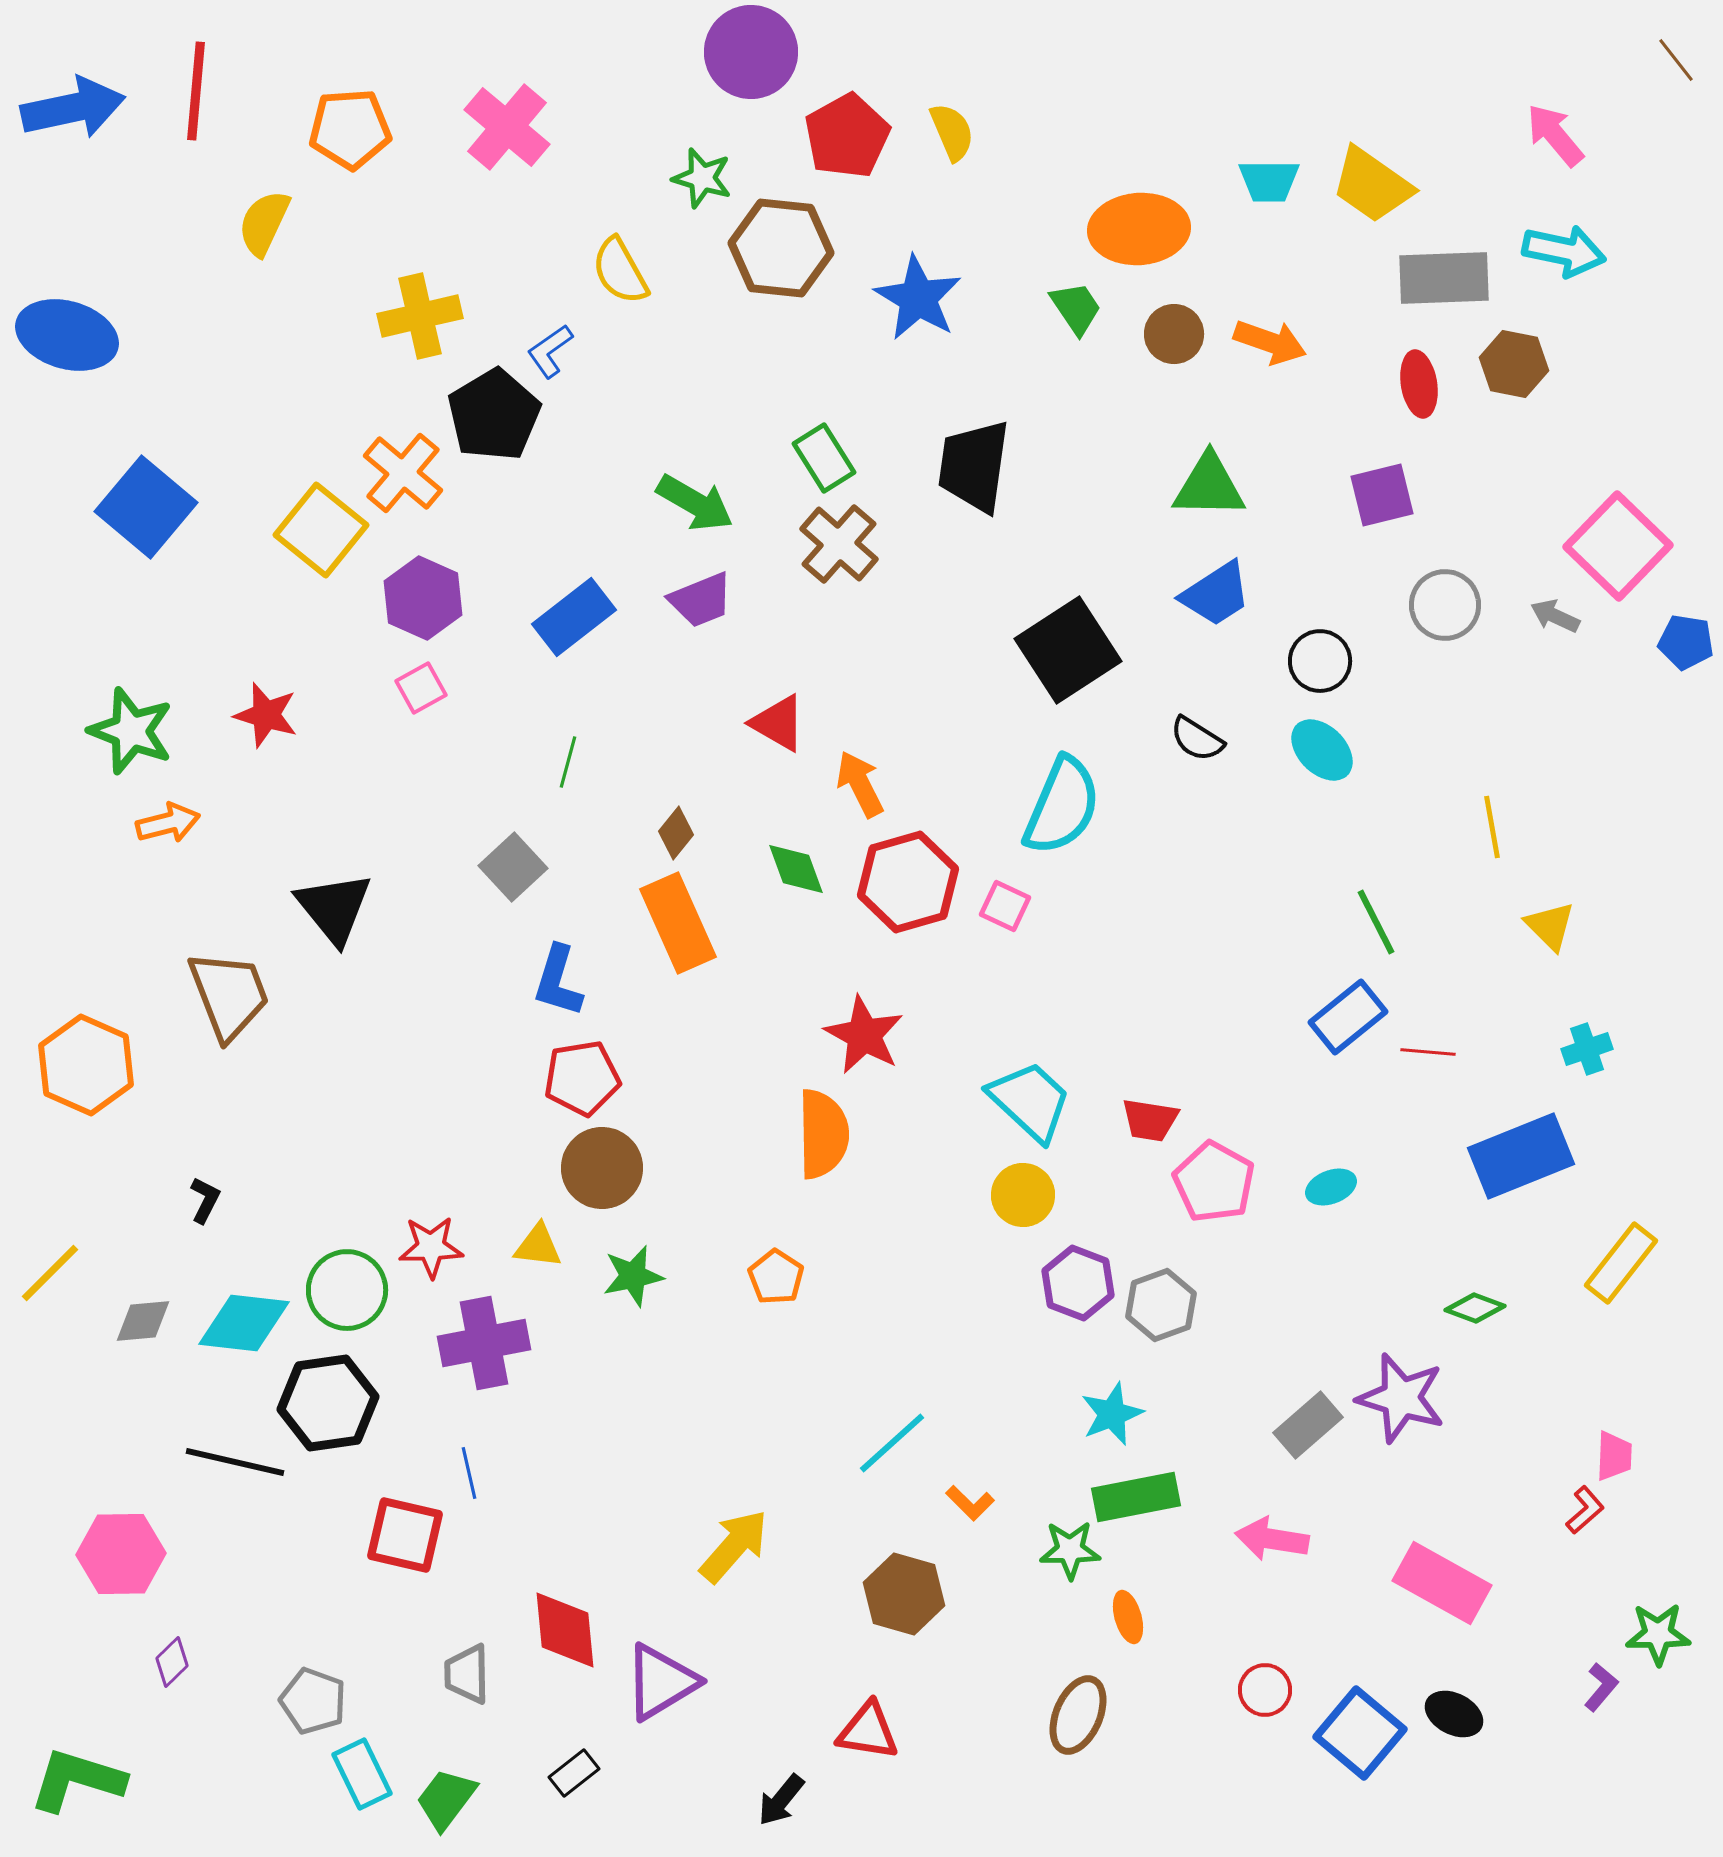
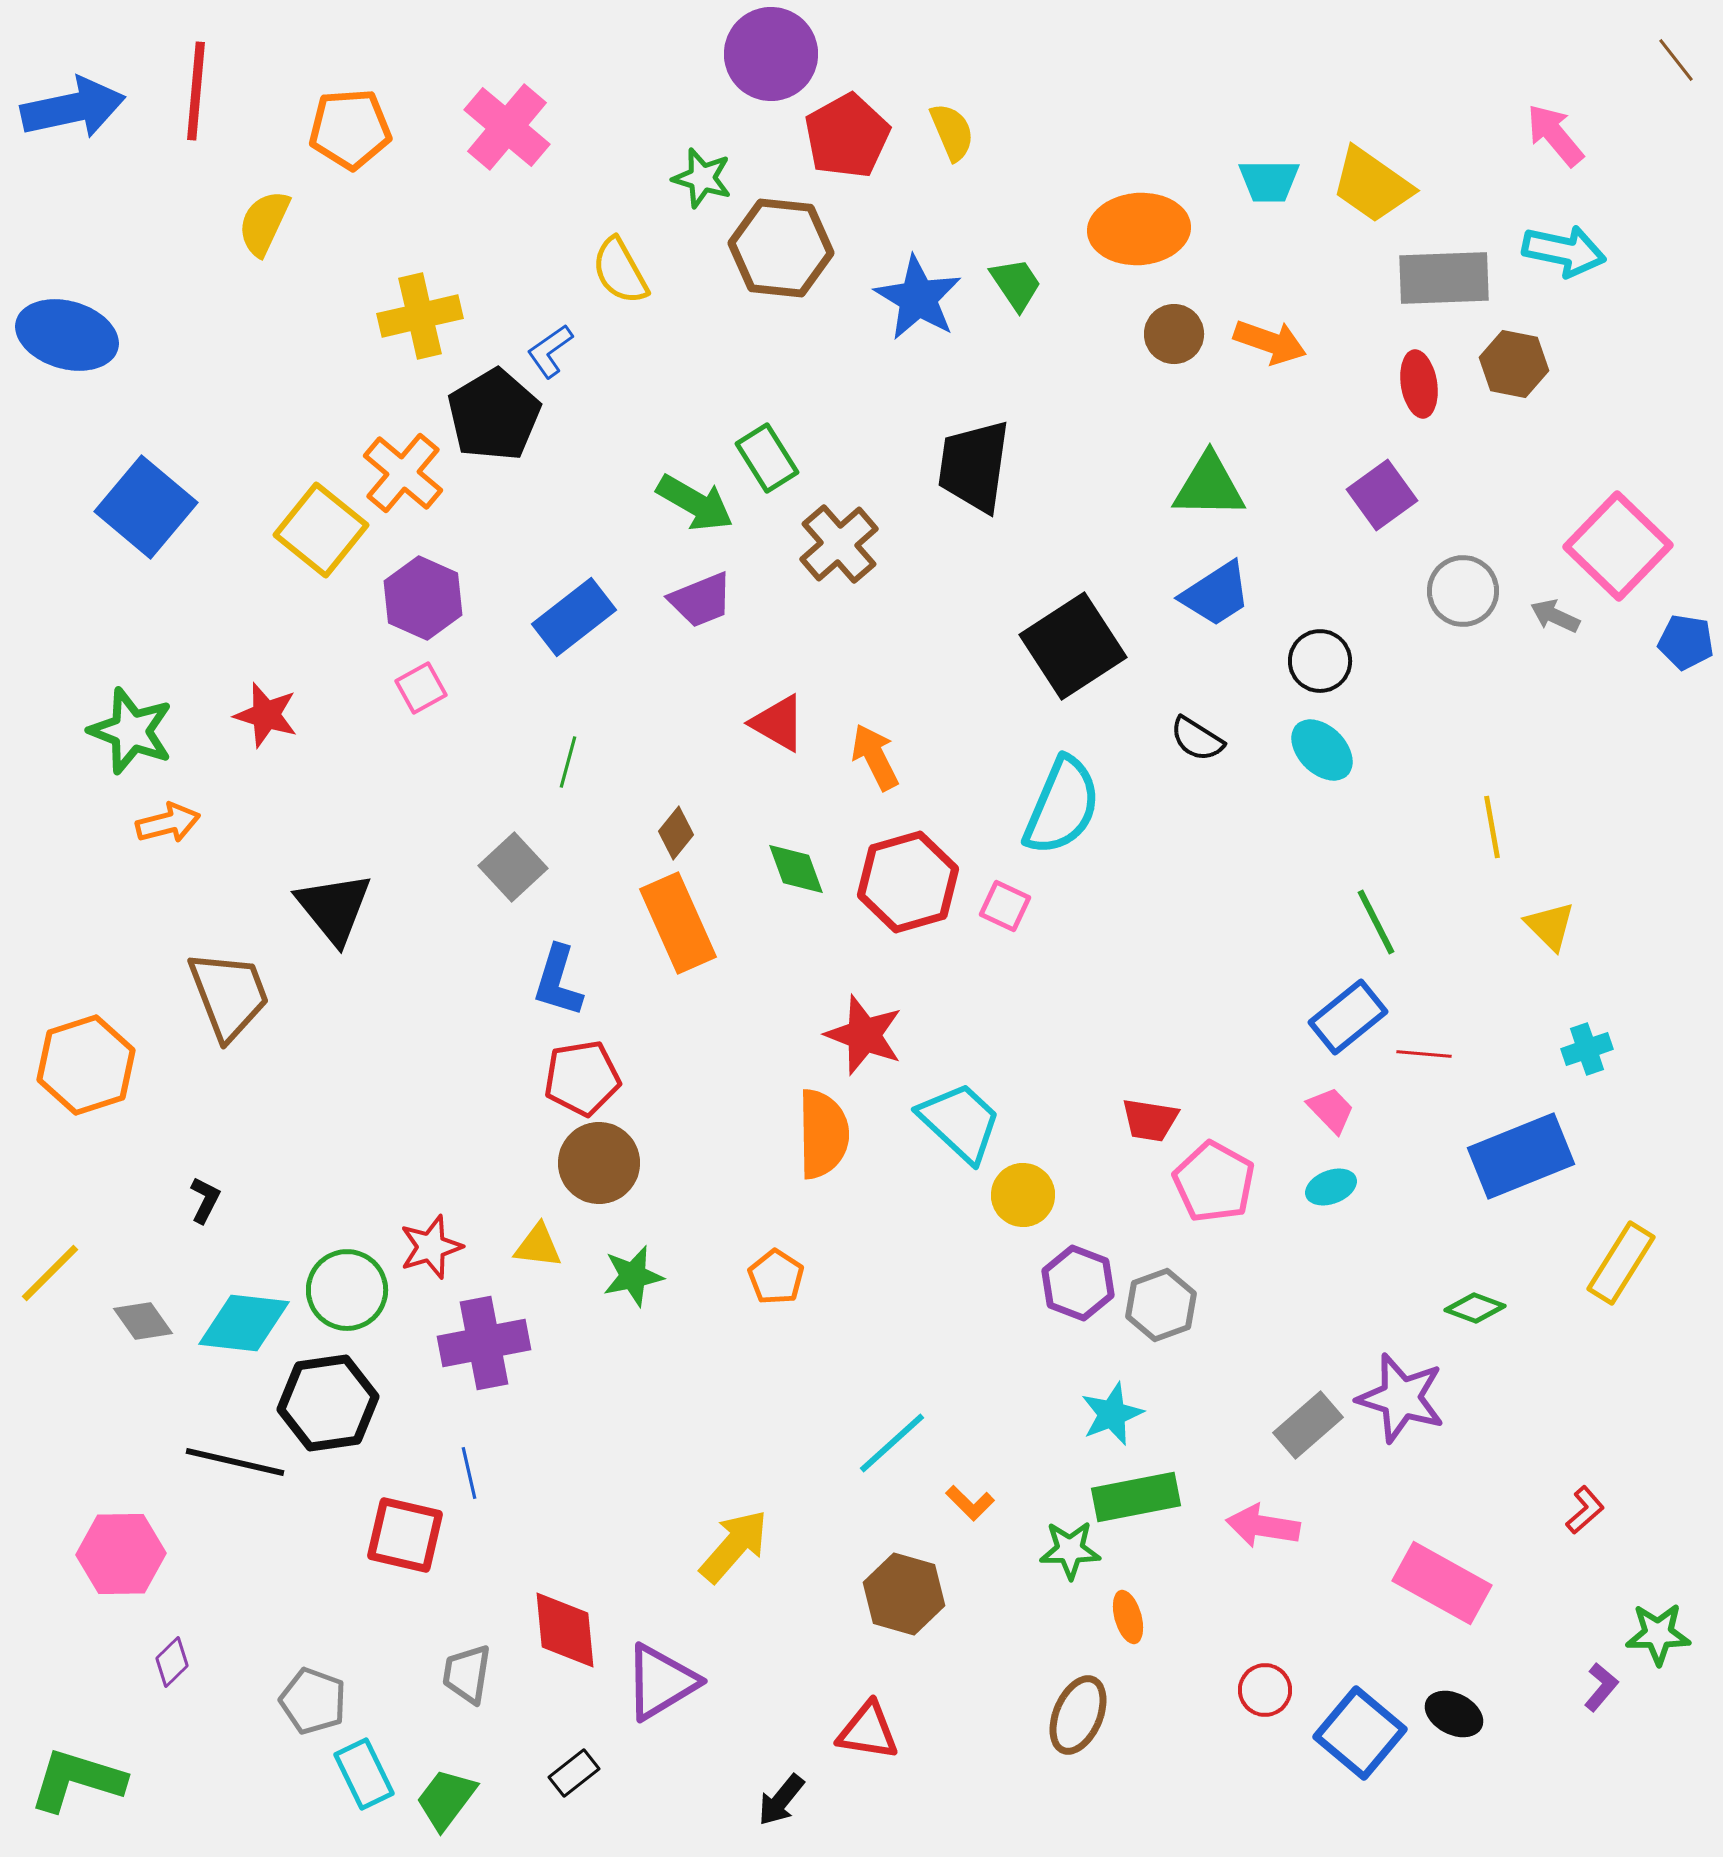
purple circle at (751, 52): moved 20 px right, 2 px down
green trapezoid at (1076, 308): moved 60 px left, 24 px up
green rectangle at (824, 458): moved 57 px left
purple square at (1382, 495): rotated 22 degrees counterclockwise
brown cross at (839, 544): rotated 8 degrees clockwise
gray circle at (1445, 605): moved 18 px right, 14 px up
black square at (1068, 650): moved 5 px right, 4 px up
orange arrow at (860, 784): moved 15 px right, 27 px up
red star at (864, 1035): rotated 8 degrees counterclockwise
red line at (1428, 1052): moved 4 px left, 2 px down
orange hexagon at (86, 1065): rotated 18 degrees clockwise
cyan trapezoid at (1030, 1101): moved 70 px left, 21 px down
brown circle at (602, 1168): moved 3 px left, 5 px up
red star at (431, 1247): rotated 16 degrees counterclockwise
yellow rectangle at (1621, 1263): rotated 6 degrees counterclockwise
gray diamond at (143, 1321): rotated 60 degrees clockwise
pink trapezoid at (1614, 1456): moved 283 px left, 346 px up; rotated 46 degrees counterclockwise
pink arrow at (1272, 1539): moved 9 px left, 13 px up
gray trapezoid at (467, 1674): rotated 10 degrees clockwise
cyan rectangle at (362, 1774): moved 2 px right
